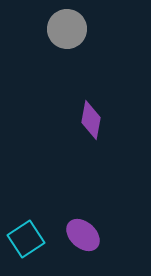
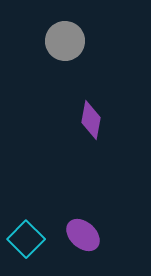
gray circle: moved 2 px left, 12 px down
cyan square: rotated 12 degrees counterclockwise
